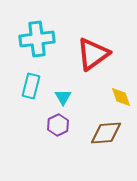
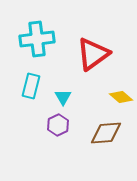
yellow diamond: rotated 30 degrees counterclockwise
